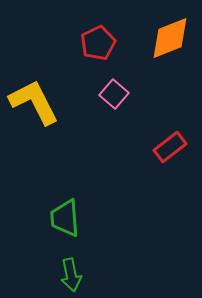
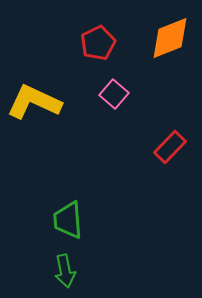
yellow L-shape: rotated 38 degrees counterclockwise
red rectangle: rotated 8 degrees counterclockwise
green trapezoid: moved 3 px right, 2 px down
green arrow: moved 6 px left, 4 px up
